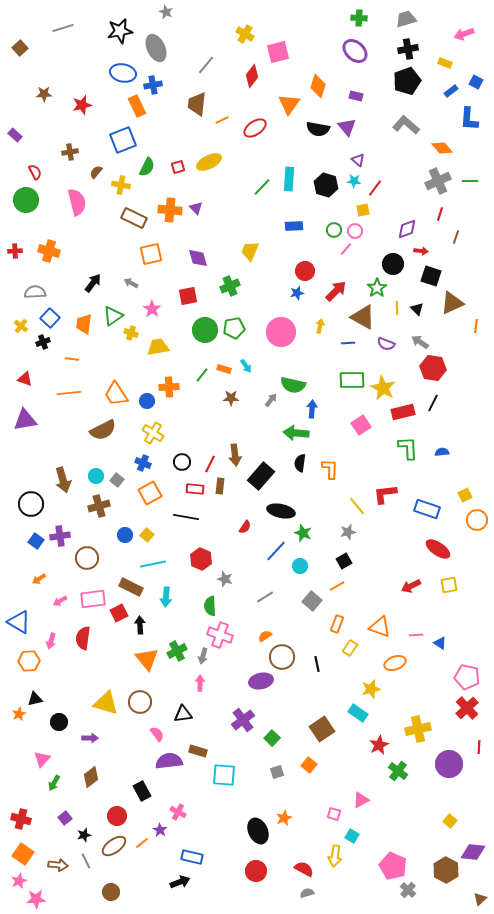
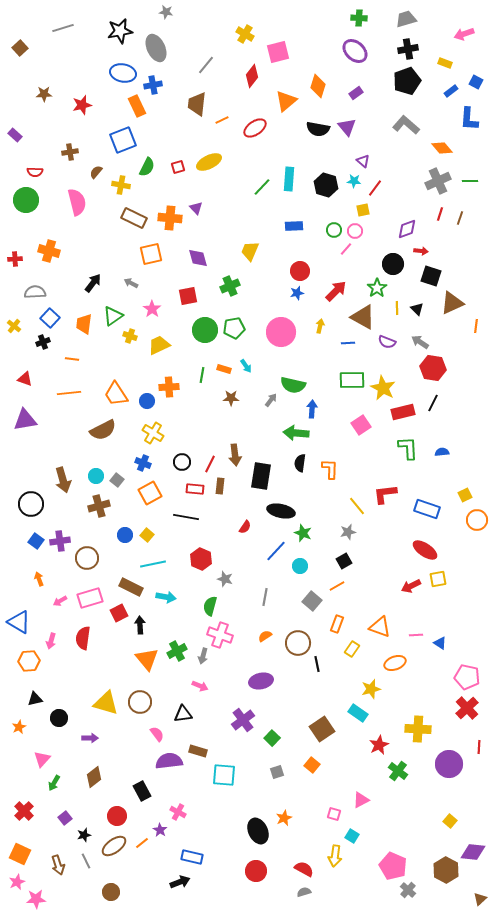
gray star at (166, 12): rotated 16 degrees counterclockwise
purple rectangle at (356, 96): moved 3 px up; rotated 48 degrees counterclockwise
orange triangle at (289, 104): moved 3 px left, 3 px up; rotated 15 degrees clockwise
purple triangle at (358, 160): moved 5 px right, 1 px down
red semicircle at (35, 172): rotated 119 degrees clockwise
orange cross at (170, 210): moved 8 px down
brown line at (456, 237): moved 4 px right, 19 px up
red cross at (15, 251): moved 8 px down
red circle at (305, 271): moved 5 px left
yellow cross at (21, 326): moved 7 px left
yellow cross at (131, 333): moved 1 px left, 3 px down
purple semicircle at (386, 344): moved 1 px right, 2 px up
yellow trapezoid at (158, 347): moved 1 px right, 2 px up; rotated 15 degrees counterclockwise
green line at (202, 375): rotated 28 degrees counterclockwise
black rectangle at (261, 476): rotated 32 degrees counterclockwise
purple cross at (60, 536): moved 5 px down
red ellipse at (438, 549): moved 13 px left, 1 px down
orange arrow at (39, 579): rotated 104 degrees clockwise
yellow square at (449, 585): moved 11 px left, 6 px up
cyan arrow at (166, 597): rotated 84 degrees counterclockwise
gray line at (265, 597): rotated 48 degrees counterclockwise
pink rectangle at (93, 599): moved 3 px left, 1 px up; rotated 10 degrees counterclockwise
green semicircle at (210, 606): rotated 18 degrees clockwise
yellow rectangle at (350, 648): moved 2 px right, 1 px down
brown circle at (282, 657): moved 16 px right, 14 px up
pink arrow at (200, 683): moved 3 px down; rotated 112 degrees clockwise
orange star at (19, 714): moved 13 px down
black circle at (59, 722): moved 4 px up
yellow cross at (418, 729): rotated 15 degrees clockwise
orange square at (309, 765): moved 3 px right
brown diamond at (91, 777): moved 3 px right
red cross at (21, 819): moved 3 px right, 8 px up; rotated 30 degrees clockwise
orange square at (23, 854): moved 3 px left; rotated 10 degrees counterclockwise
brown arrow at (58, 865): rotated 66 degrees clockwise
pink star at (19, 881): moved 2 px left, 1 px down
gray semicircle at (307, 893): moved 3 px left, 1 px up
